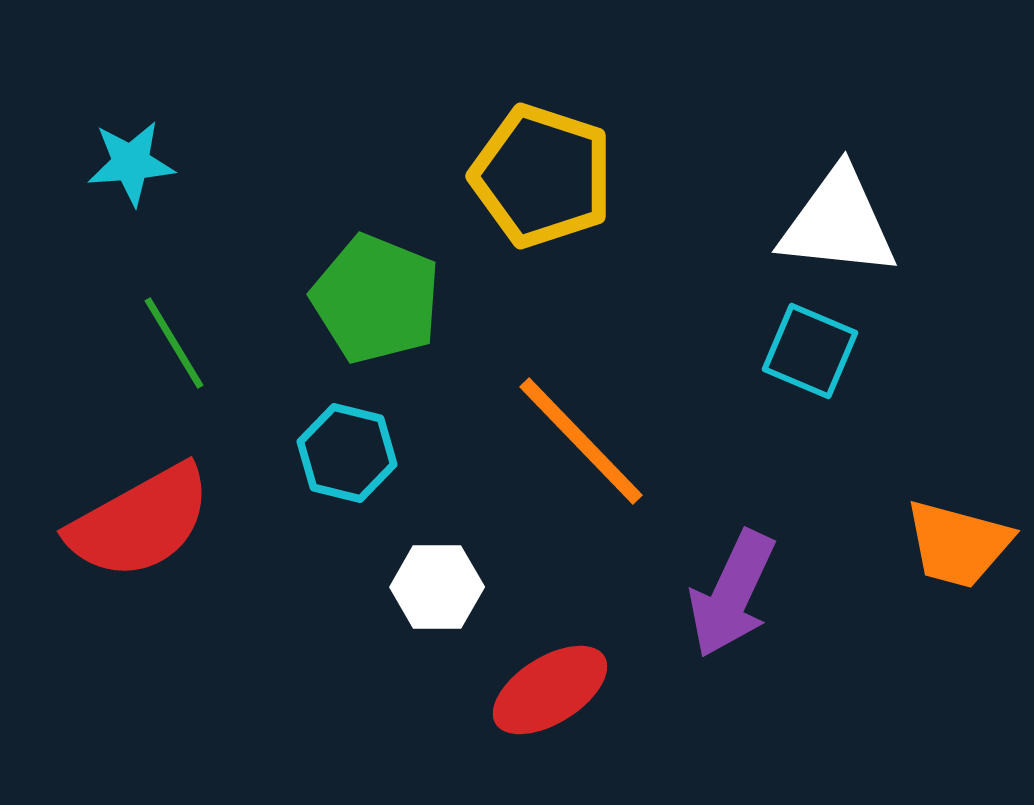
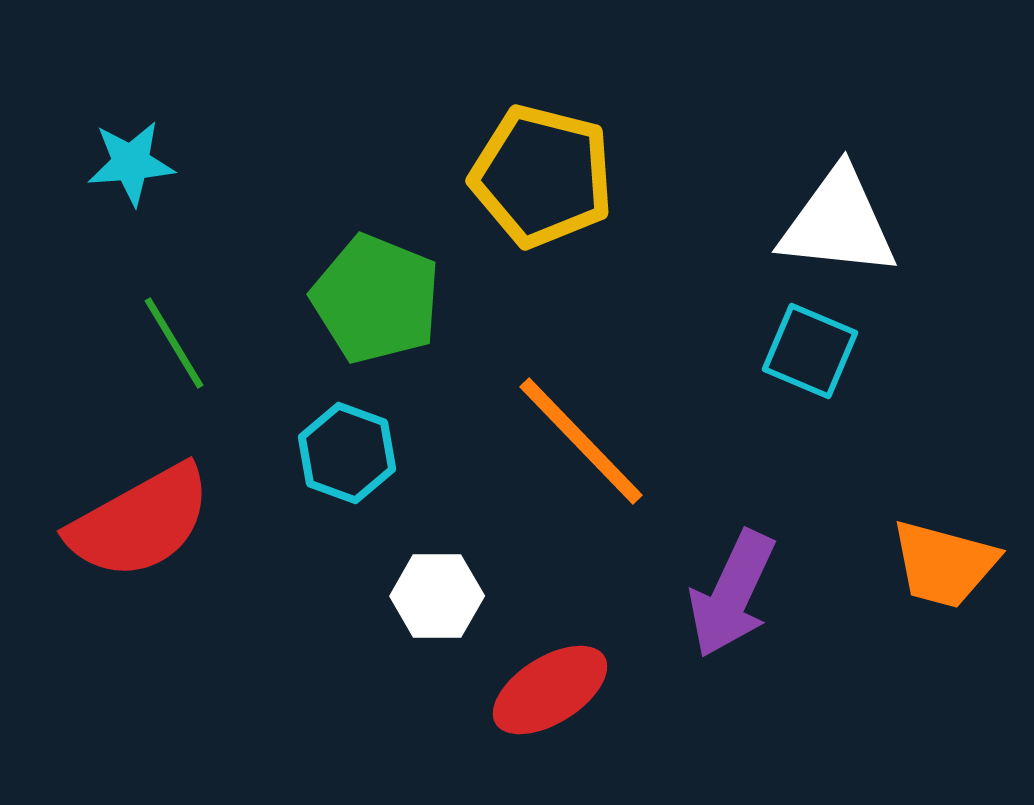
yellow pentagon: rotated 4 degrees counterclockwise
cyan hexagon: rotated 6 degrees clockwise
orange trapezoid: moved 14 px left, 20 px down
white hexagon: moved 9 px down
